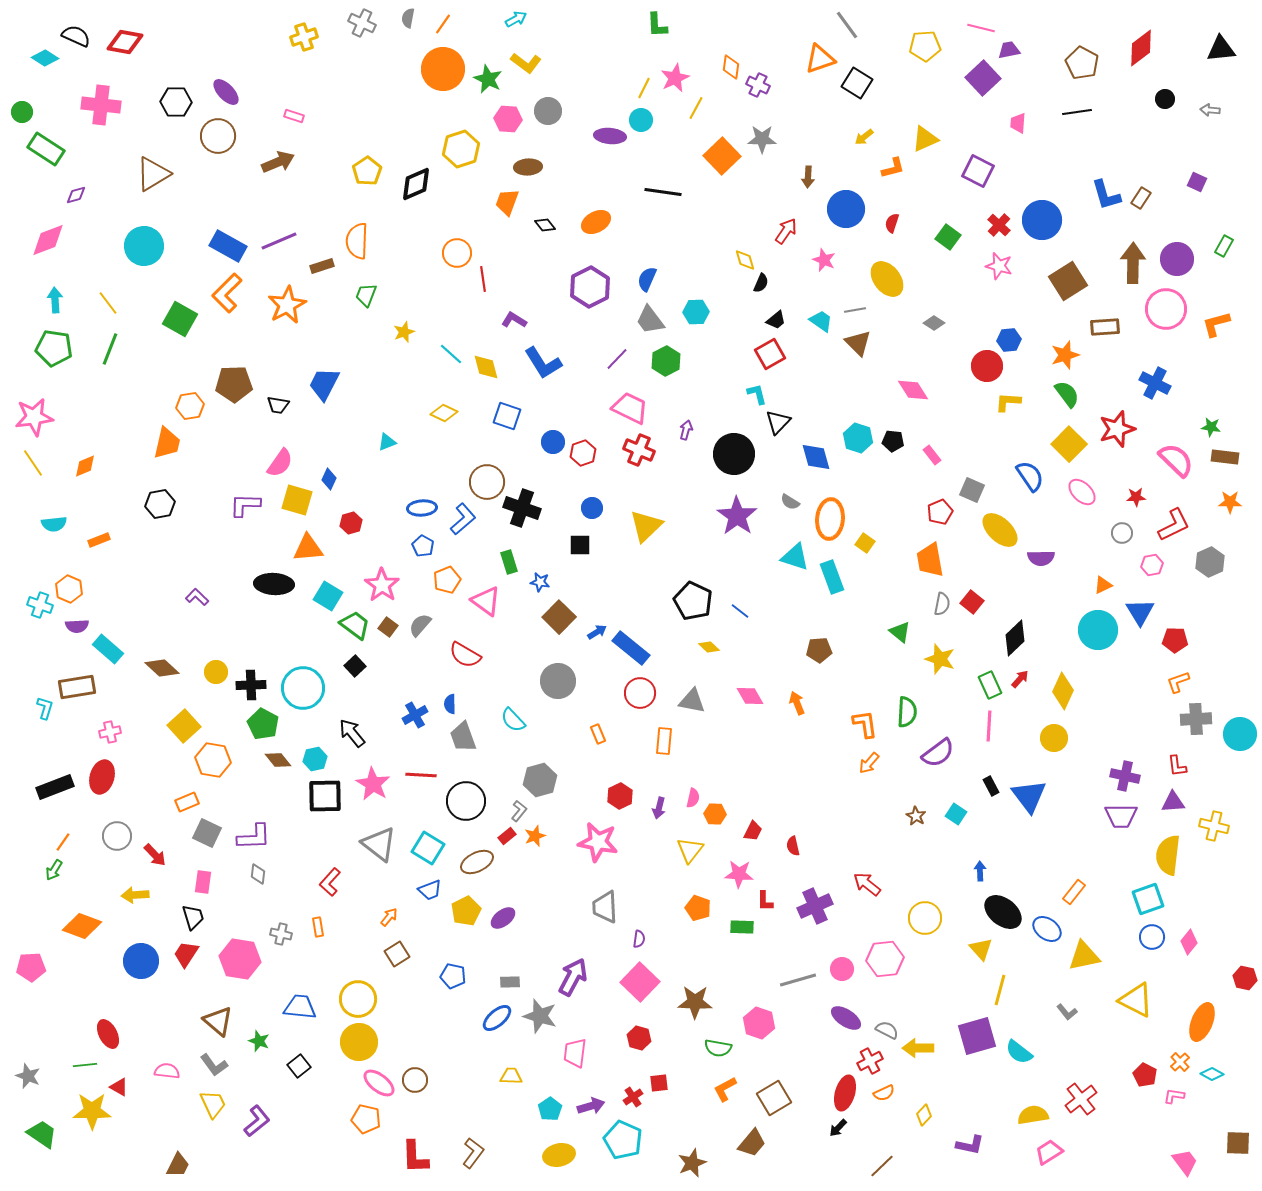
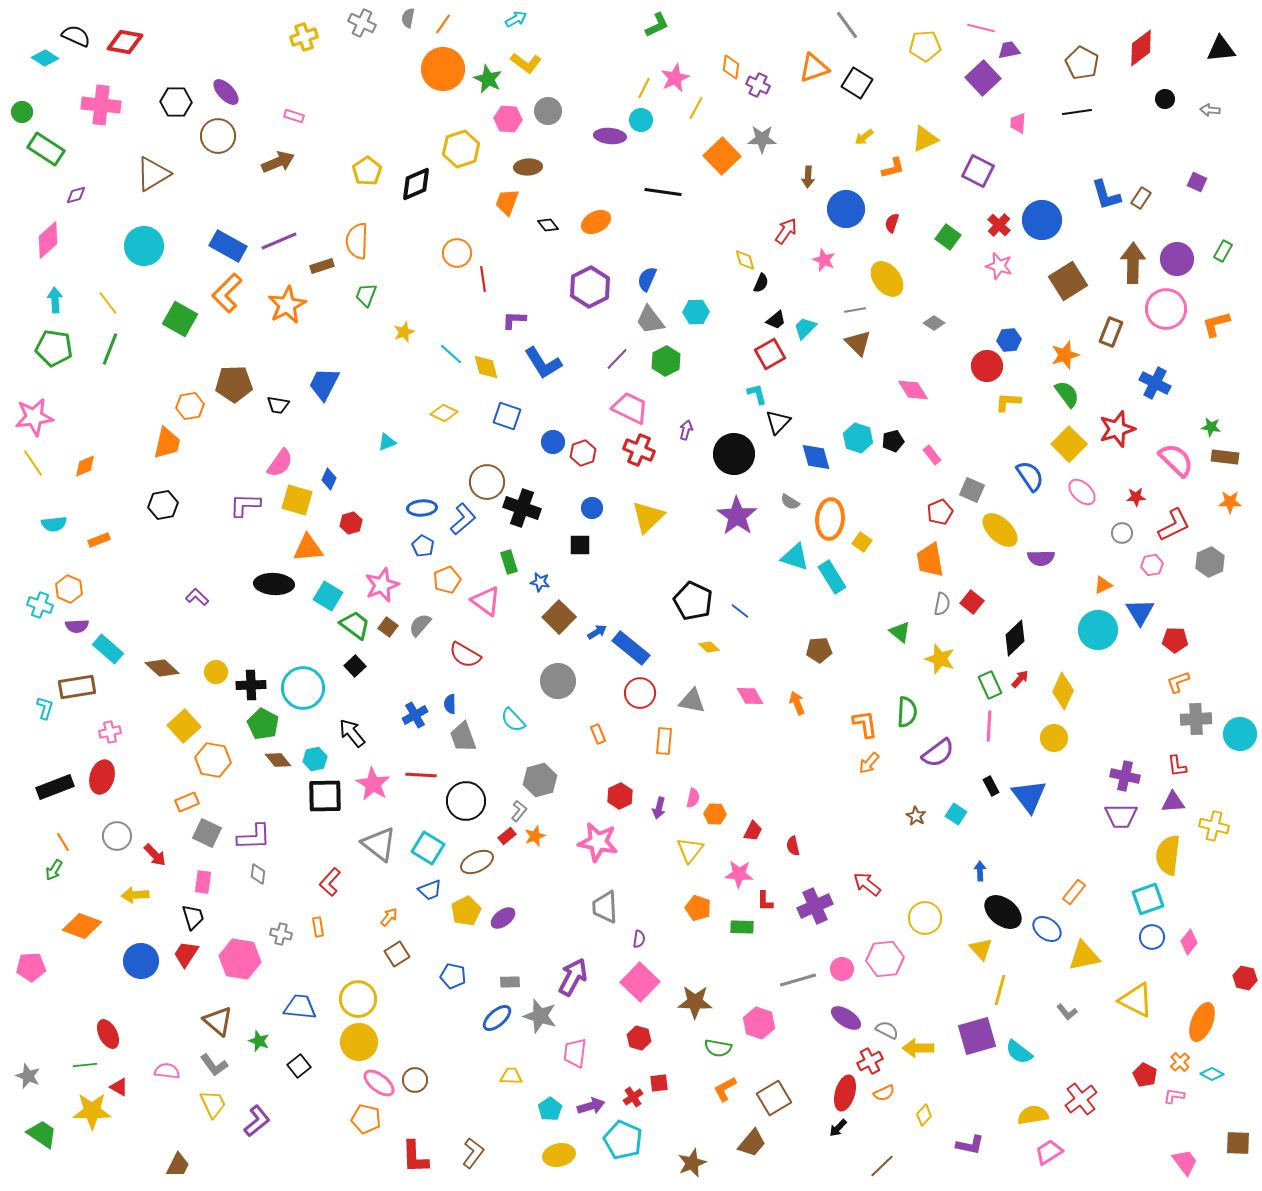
green L-shape at (657, 25): rotated 112 degrees counterclockwise
orange triangle at (820, 59): moved 6 px left, 9 px down
black diamond at (545, 225): moved 3 px right
pink diamond at (48, 240): rotated 21 degrees counterclockwise
green rectangle at (1224, 246): moved 1 px left, 5 px down
purple L-shape at (514, 320): rotated 30 degrees counterclockwise
cyan trapezoid at (821, 321): moved 16 px left, 7 px down; rotated 80 degrees counterclockwise
brown rectangle at (1105, 327): moved 6 px right, 5 px down; rotated 64 degrees counterclockwise
black pentagon at (893, 441): rotated 20 degrees counterclockwise
black hexagon at (160, 504): moved 3 px right, 1 px down
yellow triangle at (646, 526): moved 2 px right, 9 px up
yellow square at (865, 543): moved 3 px left, 1 px up
cyan rectangle at (832, 577): rotated 12 degrees counterclockwise
pink star at (382, 585): rotated 16 degrees clockwise
orange line at (63, 842): rotated 66 degrees counterclockwise
